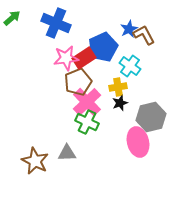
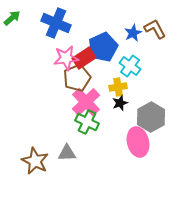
blue star: moved 4 px right, 4 px down
brown L-shape: moved 11 px right, 6 px up
brown pentagon: moved 1 px left, 4 px up
pink cross: moved 1 px left
gray hexagon: rotated 16 degrees counterclockwise
